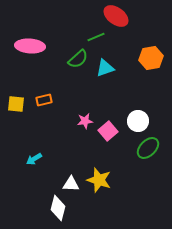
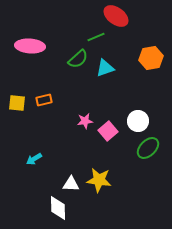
yellow square: moved 1 px right, 1 px up
yellow star: rotated 10 degrees counterclockwise
white diamond: rotated 15 degrees counterclockwise
